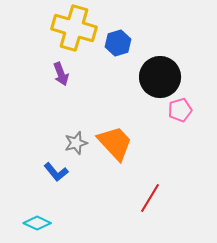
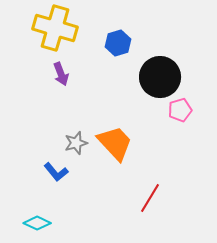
yellow cross: moved 19 px left
